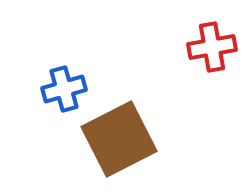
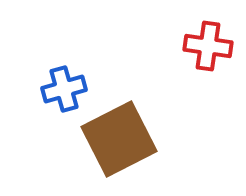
red cross: moved 4 px left, 1 px up; rotated 18 degrees clockwise
